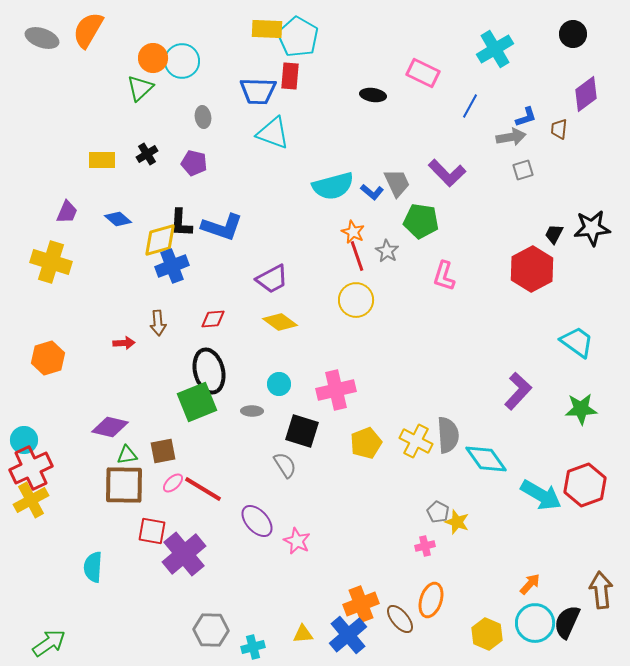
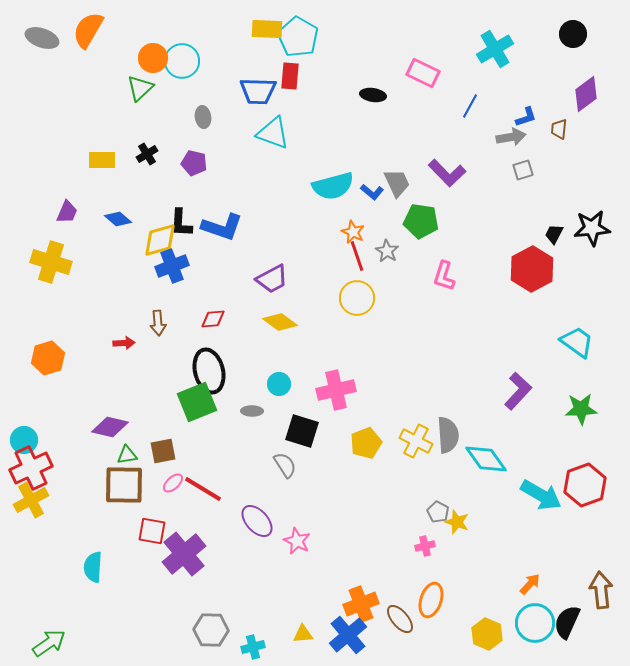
yellow circle at (356, 300): moved 1 px right, 2 px up
